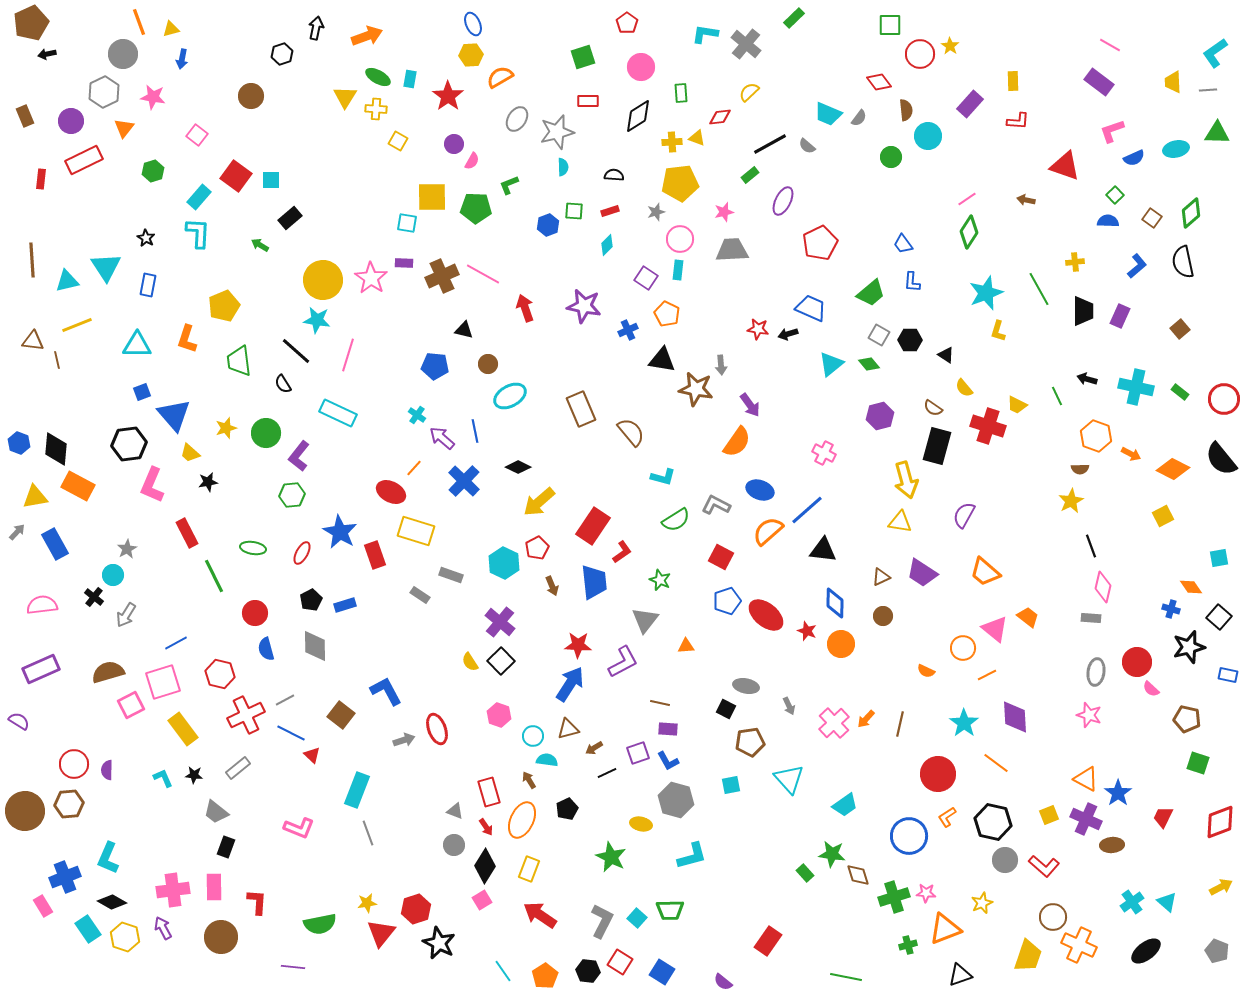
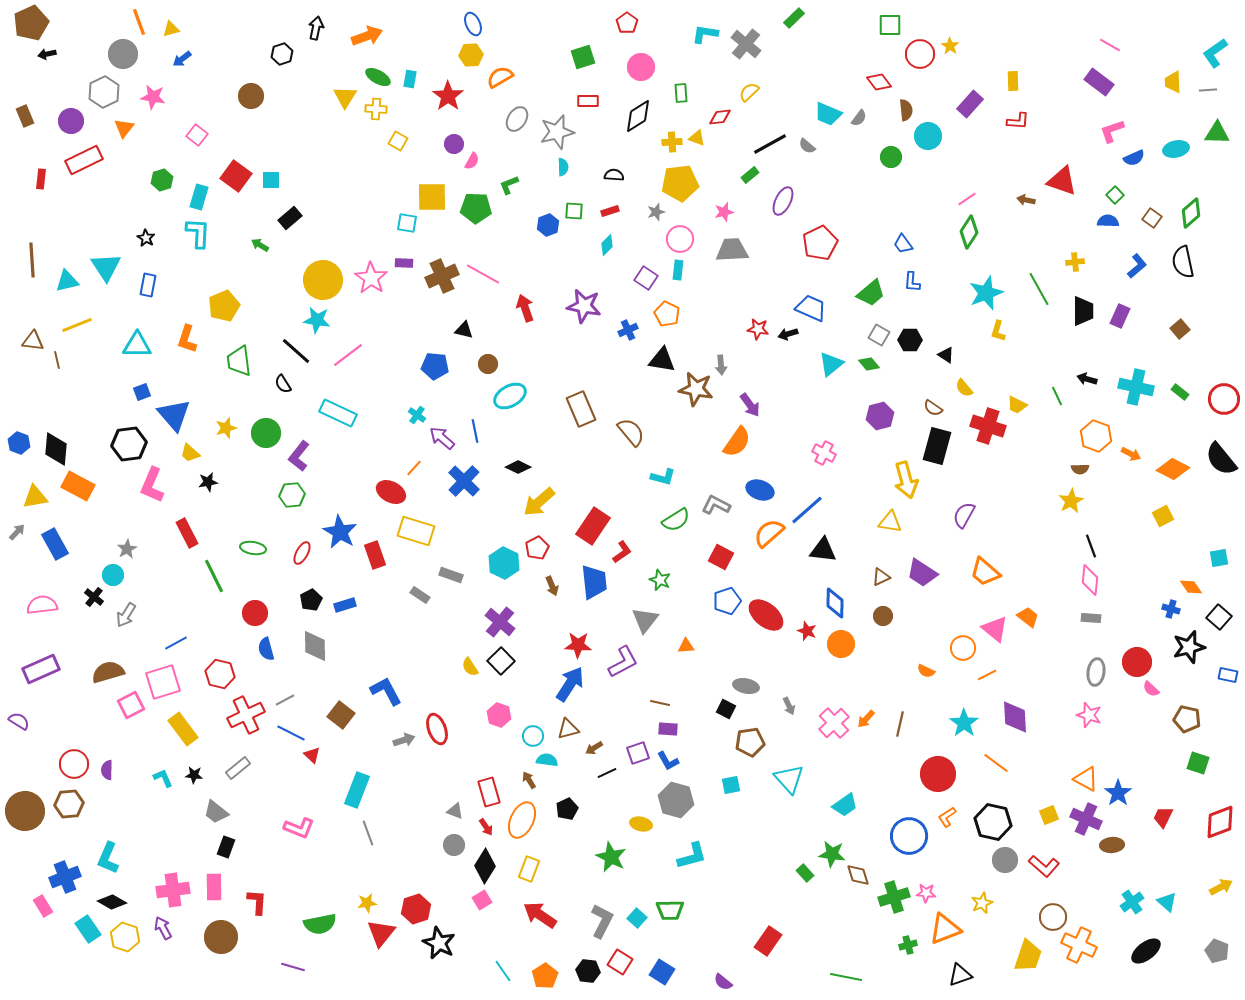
blue arrow at (182, 59): rotated 42 degrees clockwise
red triangle at (1065, 166): moved 3 px left, 15 px down
green hexagon at (153, 171): moved 9 px right, 9 px down
cyan rectangle at (199, 197): rotated 25 degrees counterclockwise
pink line at (348, 355): rotated 36 degrees clockwise
yellow triangle at (900, 522): moved 10 px left
orange semicircle at (768, 531): moved 1 px right, 2 px down
pink diamond at (1103, 587): moved 13 px left, 7 px up; rotated 8 degrees counterclockwise
yellow semicircle at (470, 662): moved 5 px down
purple line at (293, 967): rotated 10 degrees clockwise
